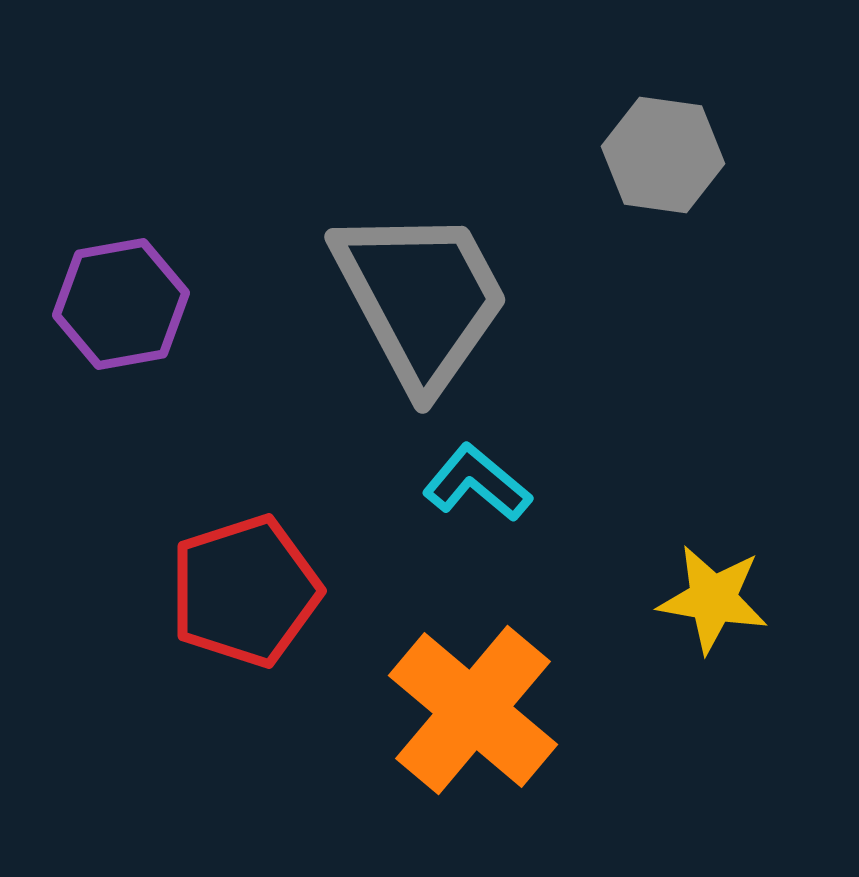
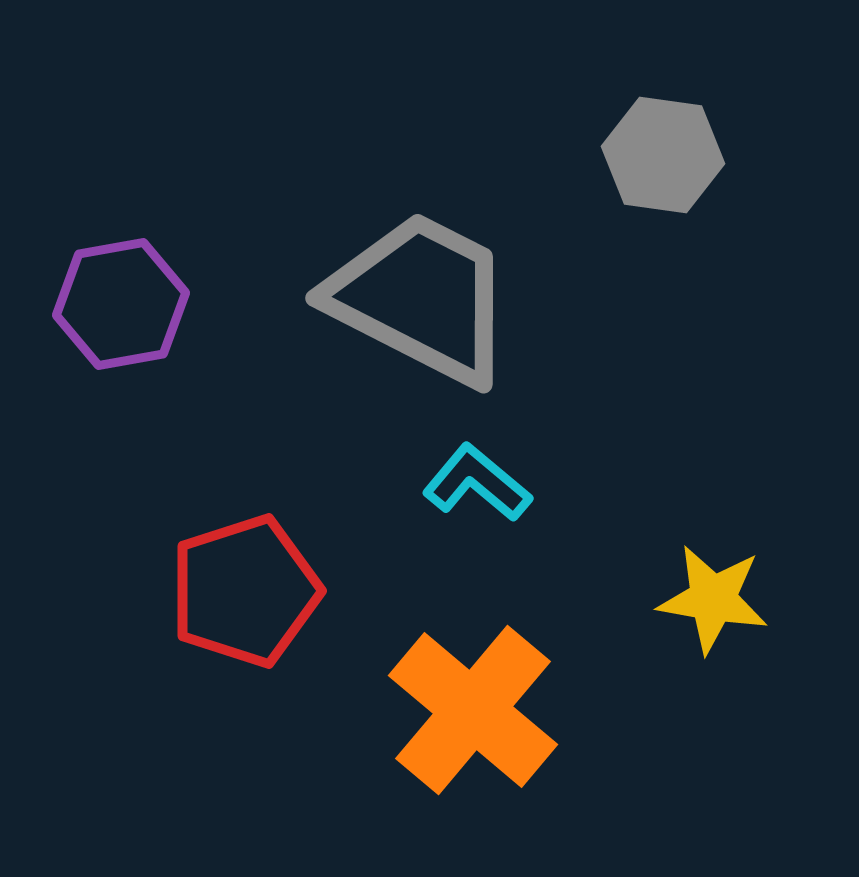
gray trapezoid: rotated 35 degrees counterclockwise
